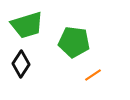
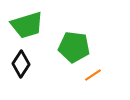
green pentagon: moved 5 px down
